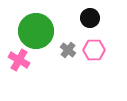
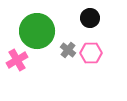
green circle: moved 1 px right
pink hexagon: moved 3 px left, 3 px down
pink cross: moved 2 px left; rotated 30 degrees clockwise
